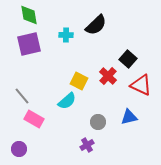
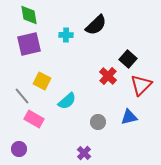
yellow square: moved 37 px left
red triangle: rotated 50 degrees clockwise
purple cross: moved 3 px left, 8 px down; rotated 16 degrees counterclockwise
